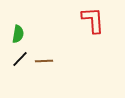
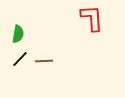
red L-shape: moved 1 px left, 2 px up
